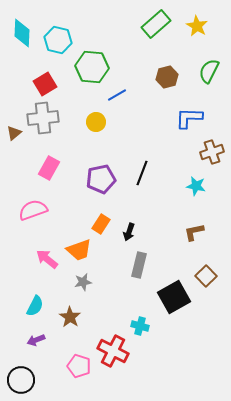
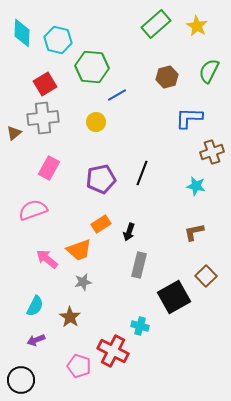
orange rectangle: rotated 24 degrees clockwise
